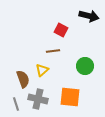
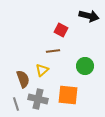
orange square: moved 2 px left, 2 px up
